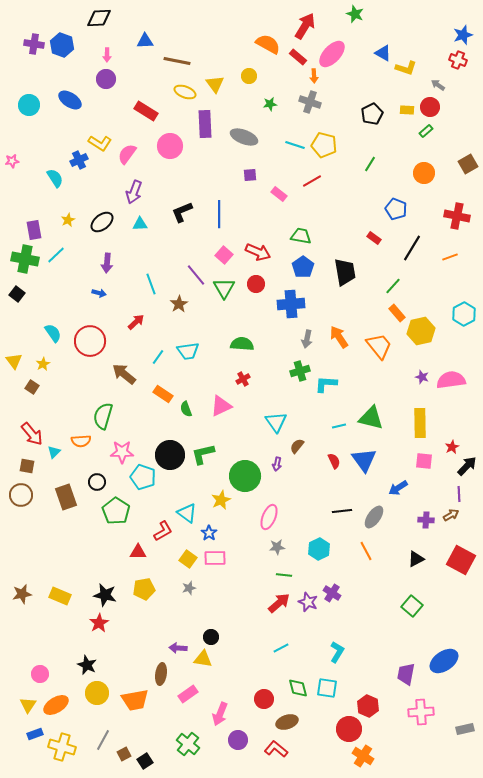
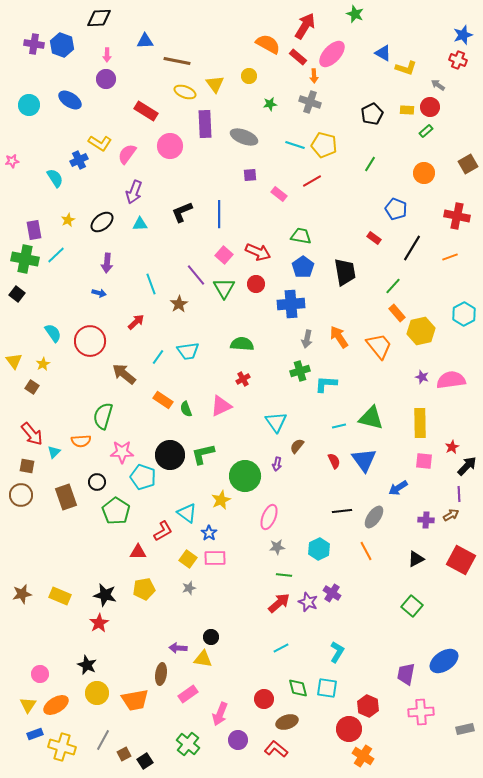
orange rectangle at (163, 394): moved 6 px down
